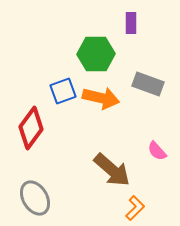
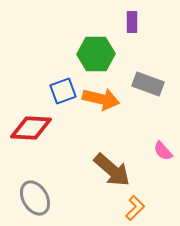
purple rectangle: moved 1 px right, 1 px up
orange arrow: moved 1 px down
red diamond: rotated 57 degrees clockwise
pink semicircle: moved 6 px right
